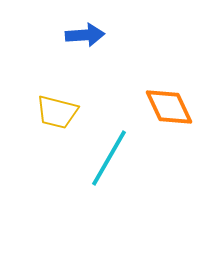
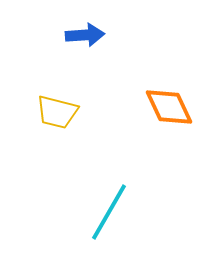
cyan line: moved 54 px down
